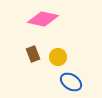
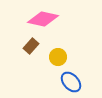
brown rectangle: moved 2 px left, 8 px up; rotated 63 degrees clockwise
blue ellipse: rotated 15 degrees clockwise
